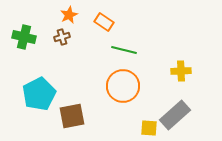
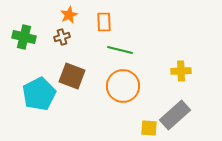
orange rectangle: rotated 54 degrees clockwise
green line: moved 4 px left
brown square: moved 40 px up; rotated 32 degrees clockwise
